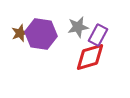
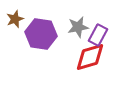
brown star: moved 5 px left, 14 px up
